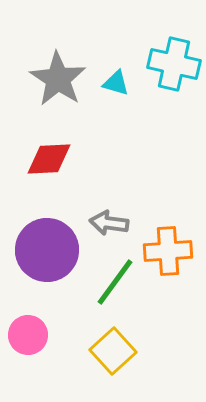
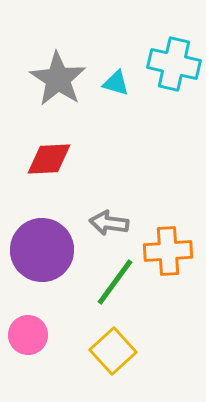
purple circle: moved 5 px left
